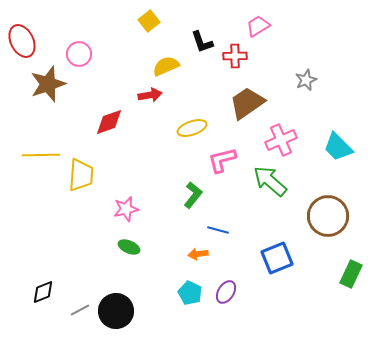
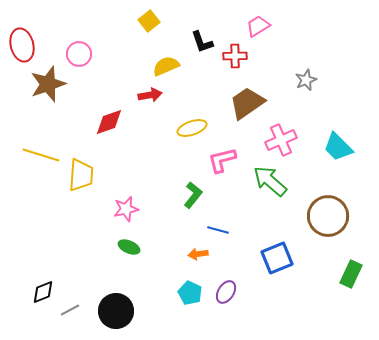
red ellipse: moved 4 px down; rotated 12 degrees clockwise
yellow line: rotated 18 degrees clockwise
gray line: moved 10 px left
